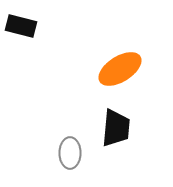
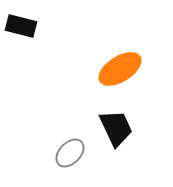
black trapezoid: rotated 30 degrees counterclockwise
gray ellipse: rotated 44 degrees clockwise
